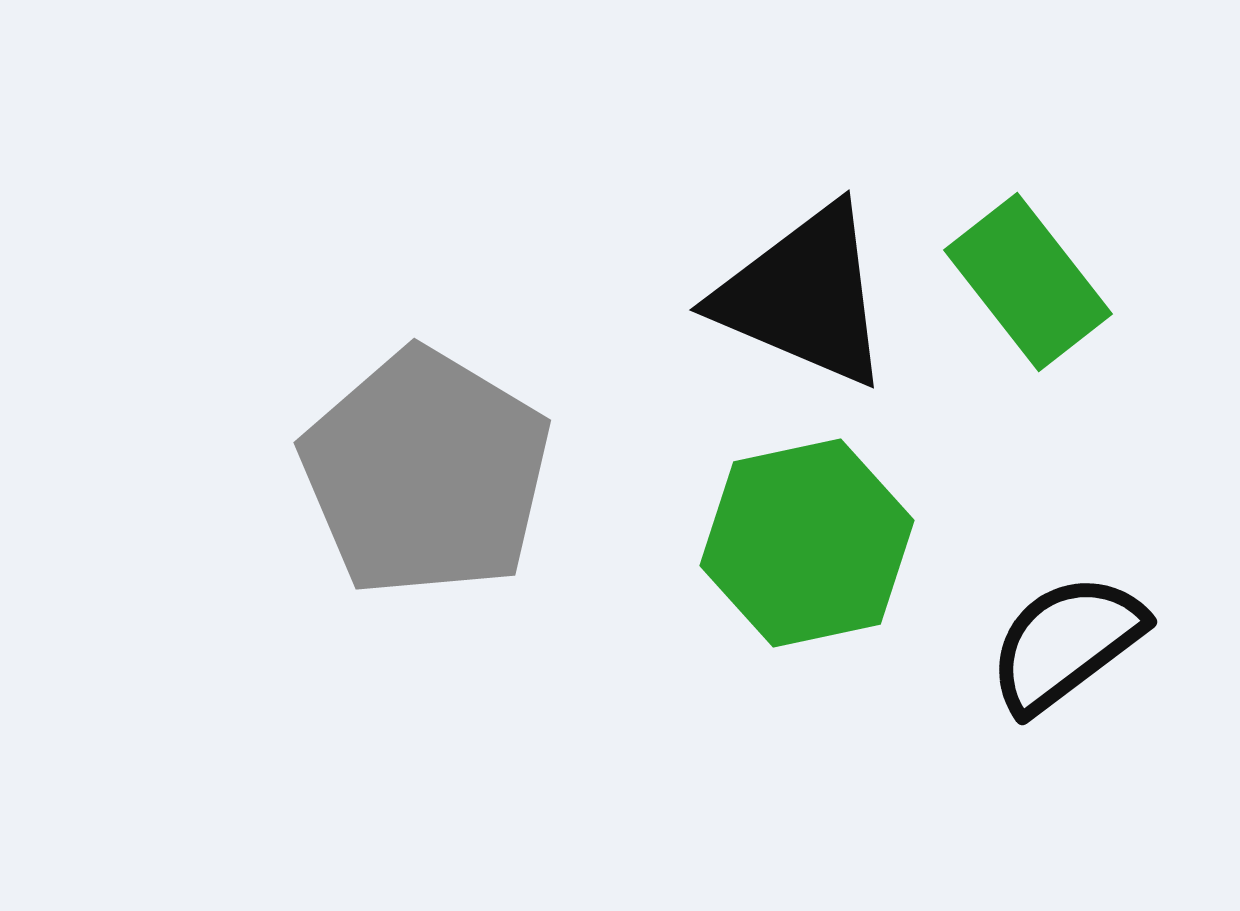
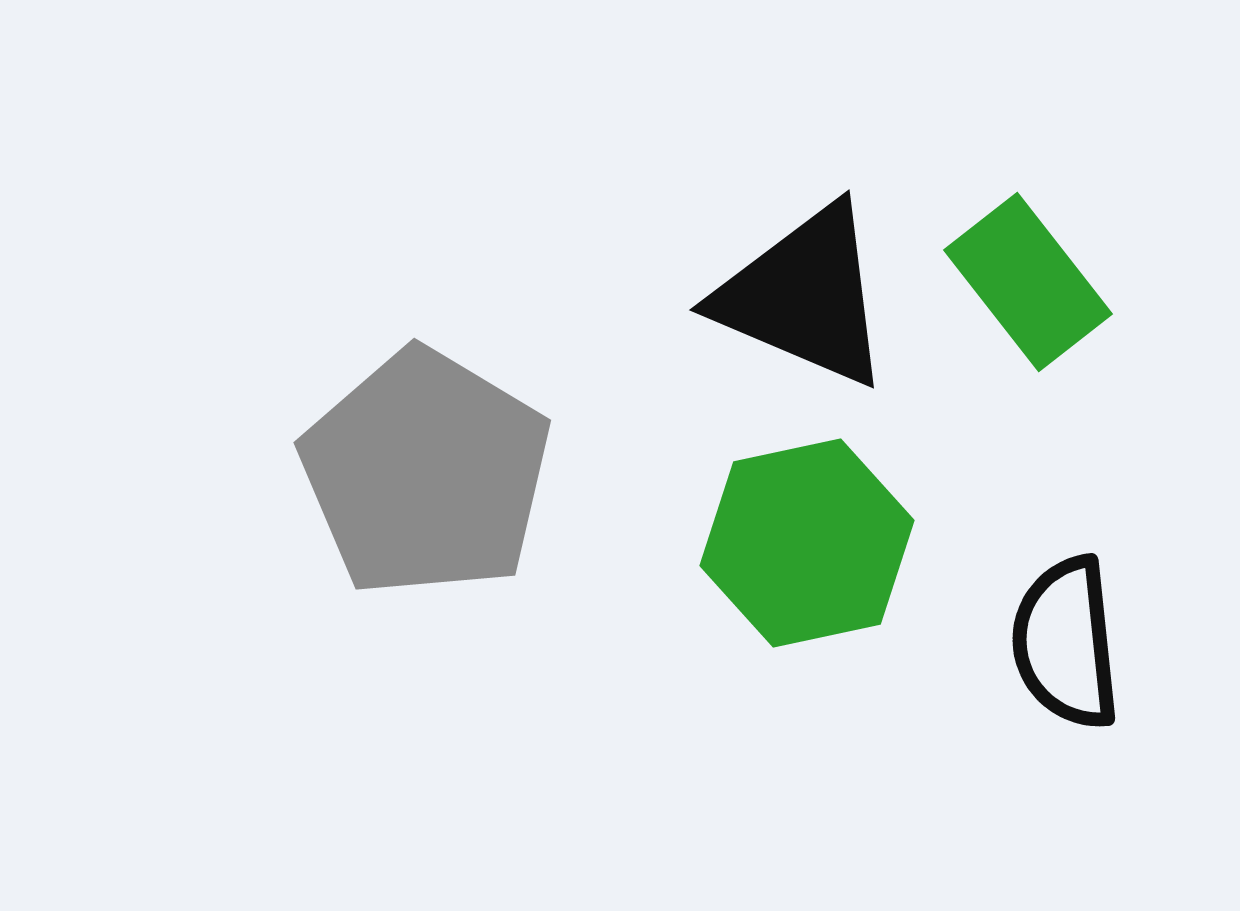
black semicircle: rotated 59 degrees counterclockwise
